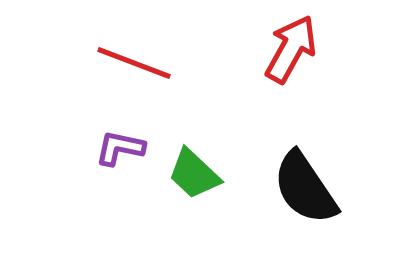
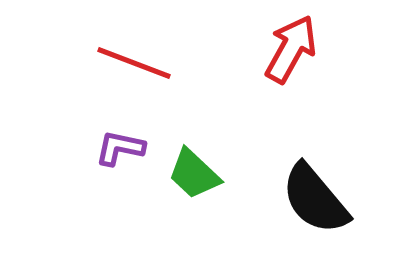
black semicircle: moved 10 px right, 11 px down; rotated 6 degrees counterclockwise
